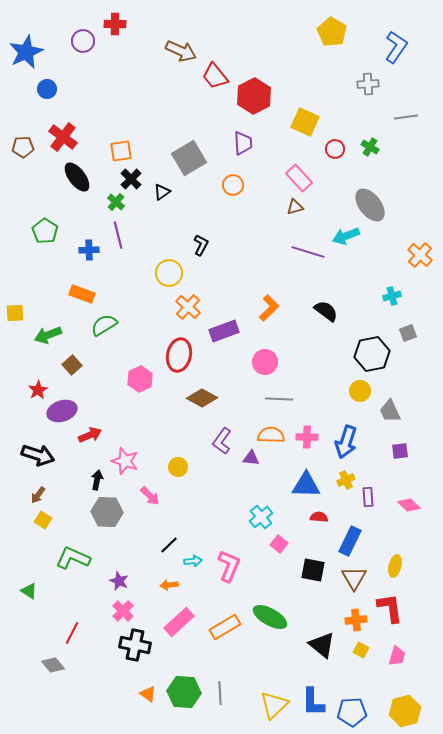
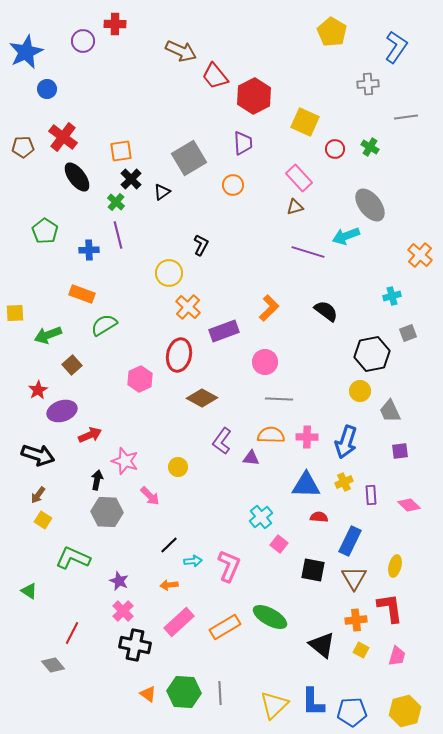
yellow cross at (346, 480): moved 2 px left, 2 px down
purple rectangle at (368, 497): moved 3 px right, 2 px up
